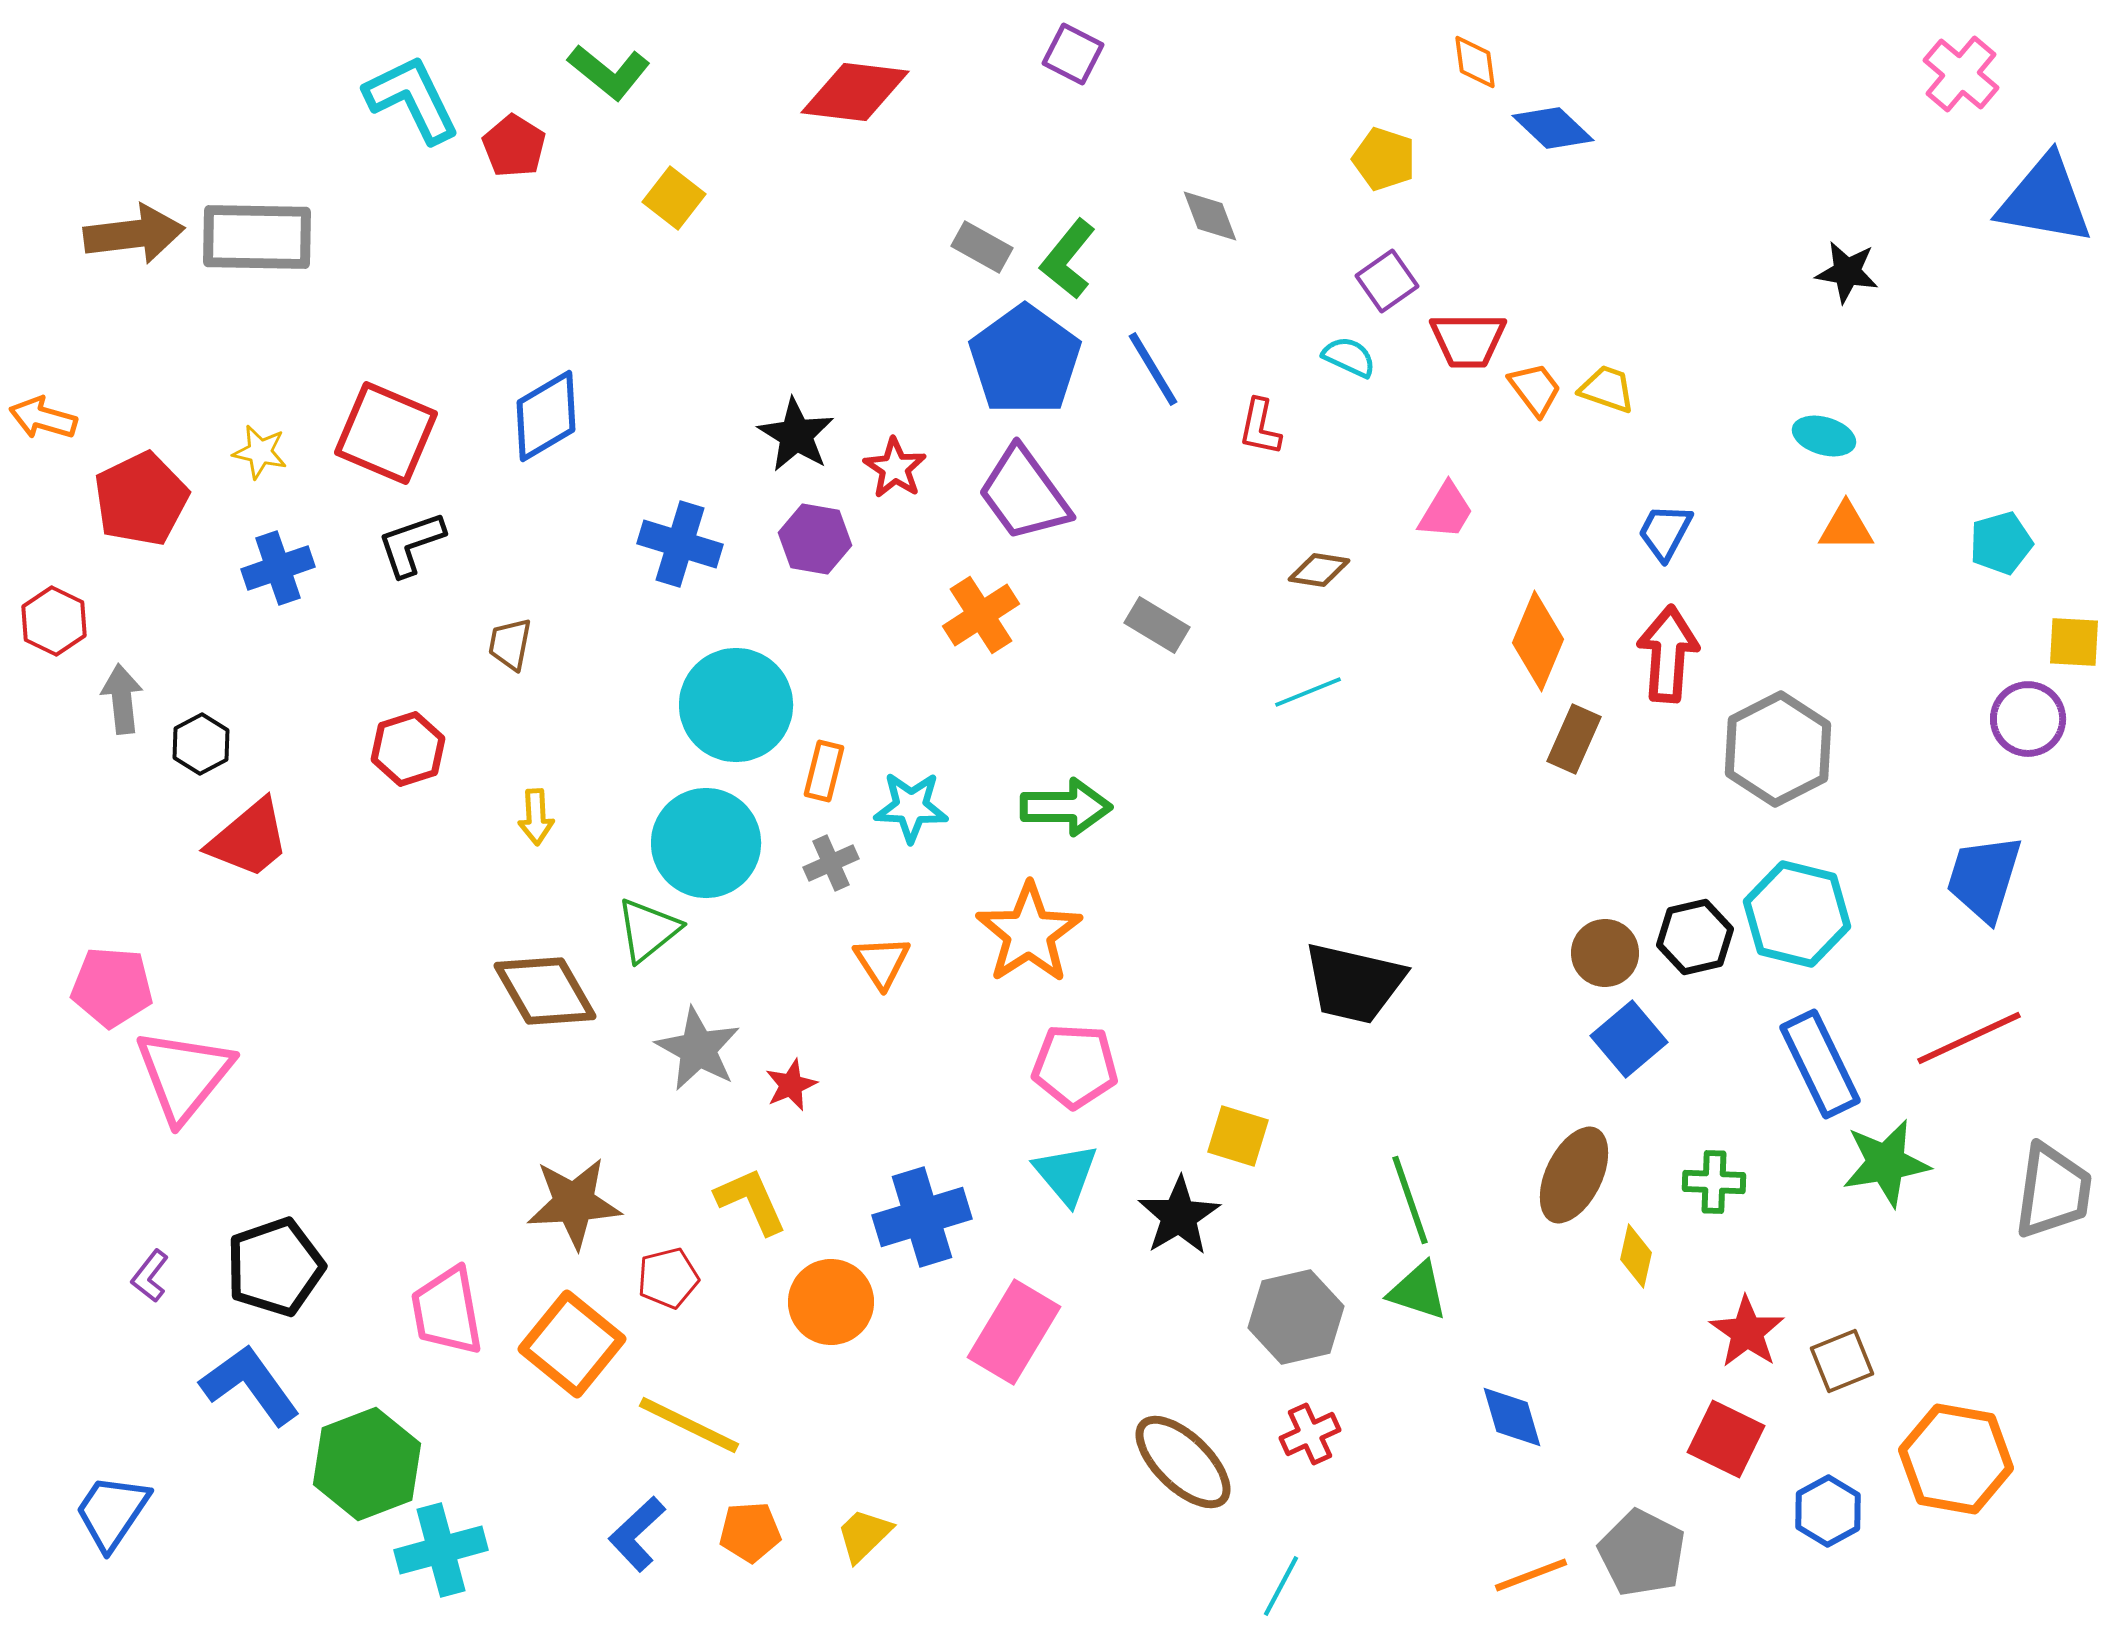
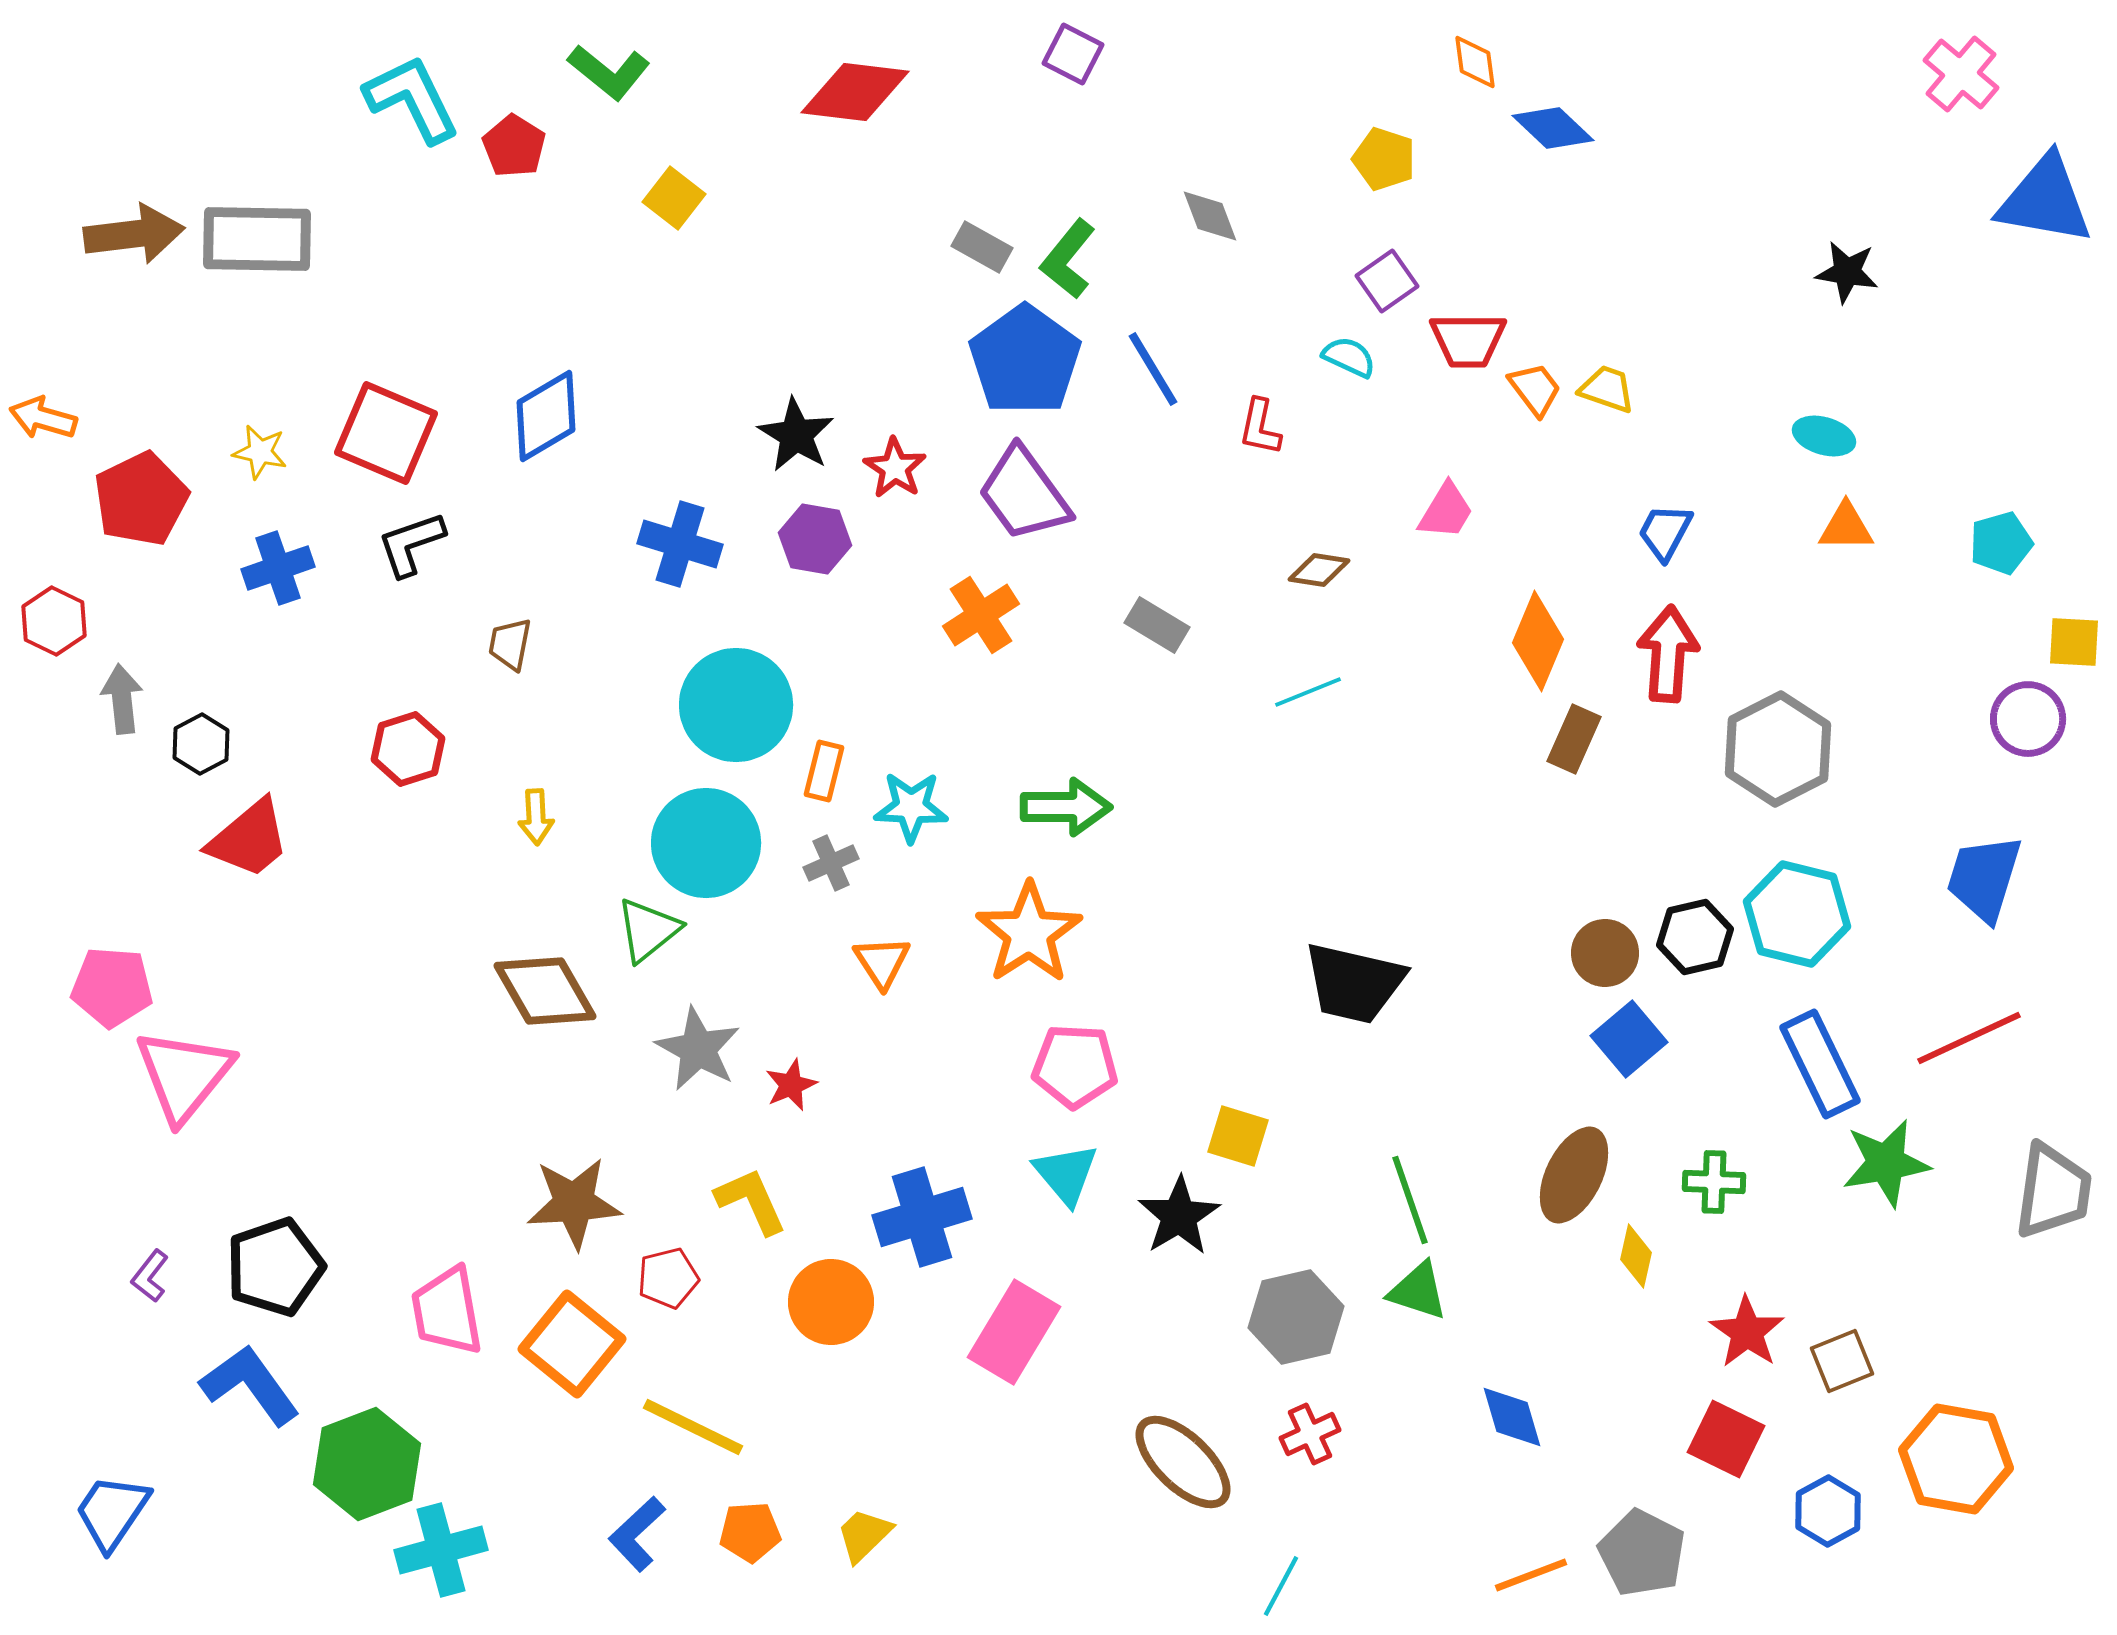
gray rectangle at (257, 237): moved 2 px down
yellow line at (689, 1425): moved 4 px right, 2 px down
